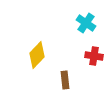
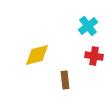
cyan cross: moved 2 px right, 3 px down; rotated 18 degrees clockwise
yellow diamond: rotated 32 degrees clockwise
